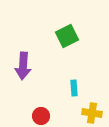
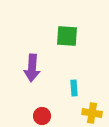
green square: rotated 30 degrees clockwise
purple arrow: moved 9 px right, 2 px down
red circle: moved 1 px right
